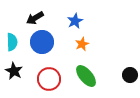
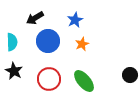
blue star: moved 1 px up
blue circle: moved 6 px right, 1 px up
green ellipse: moved 2 px left, 5 px down
